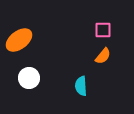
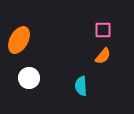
orange ellipse: rotated 24 degrees counterclockwise
